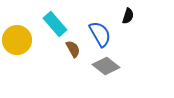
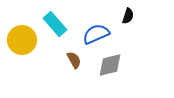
blue semicircle: moved 4 px left; rotated 84 degrees counterclockwise
yellow circle: moved 5 px right
brown semicircle: moved 1 px right, 11 px down
gray diamond: moved 4 px right, 1 px up; rotated 52 degrees counterclockwise
